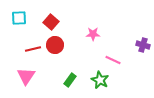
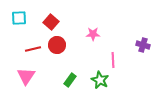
red circle: moved 2 px right
pink line: rotated 63 degrees clockwise
